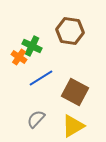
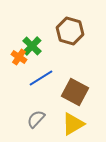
brown hexagon: rotated 8 degrees clockwise
green cross: rotated 18 degrees clockwise
yellow triangle: moved 2 px up
